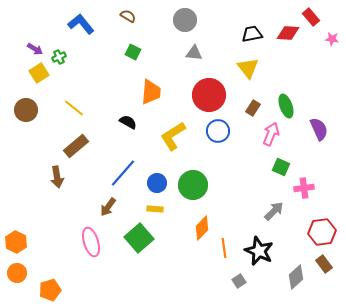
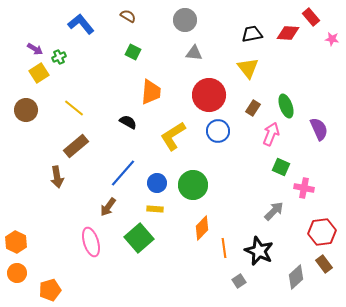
pink cross at (304, 188): rotated 18 degrees clockwise
